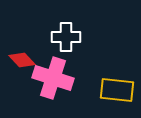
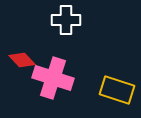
white cross: moved 17 px up
yellow rectangle: rotated 12 degrees clockwise
